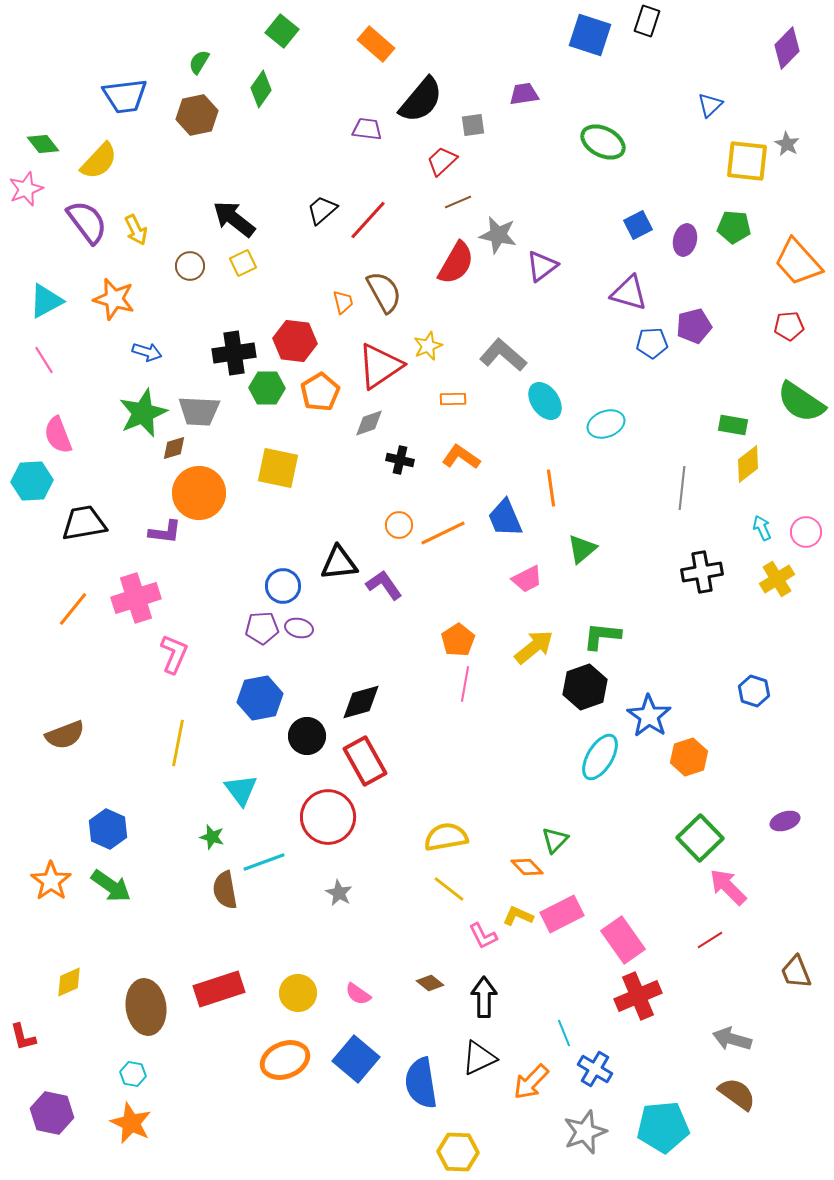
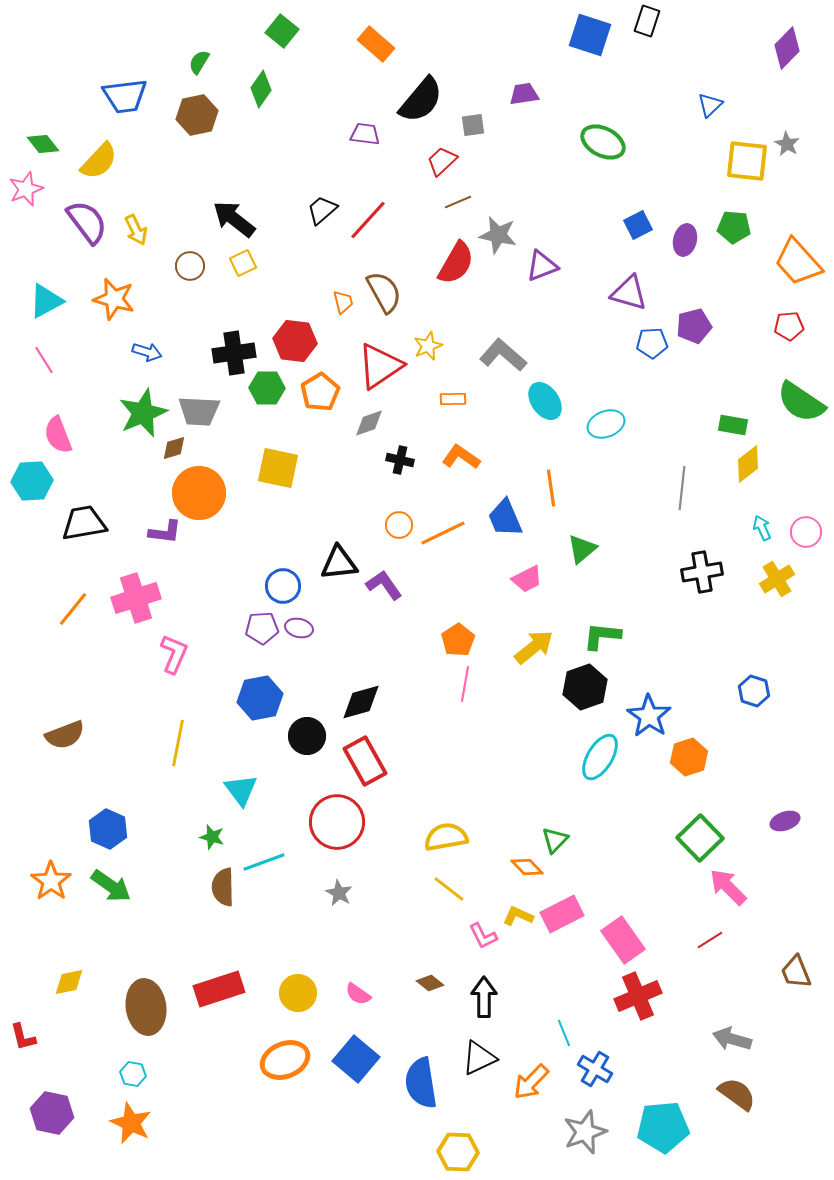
purple trapezoid at (367, 129): moved 2 px left, 5 px down
purple triangle at (542, 266): rotated 16 degrees clockwise
red circle at (328, 817): moved 9 px right, 5 px down
brown semicircle at (225, 890): moved 2 px left, 3 px up; rotated 9 degrees clockwise
yellow diamond at (69, 982): rotated 12 degrees clockwise
